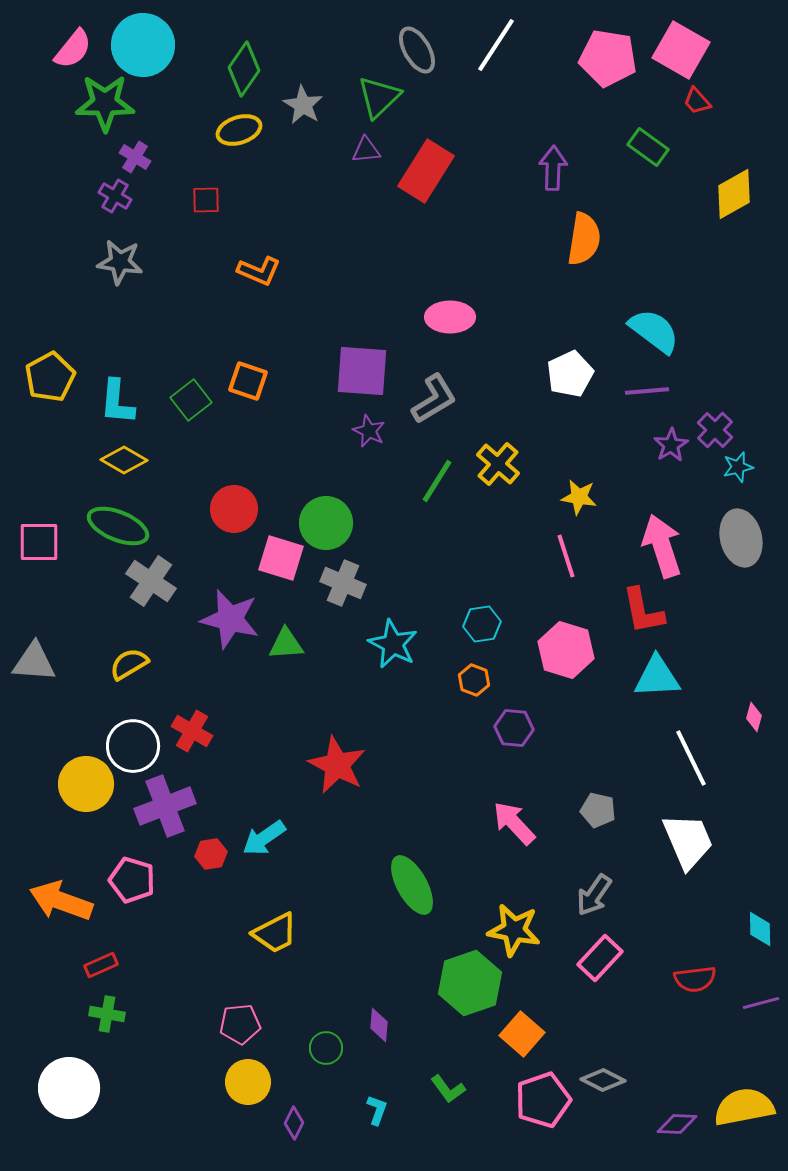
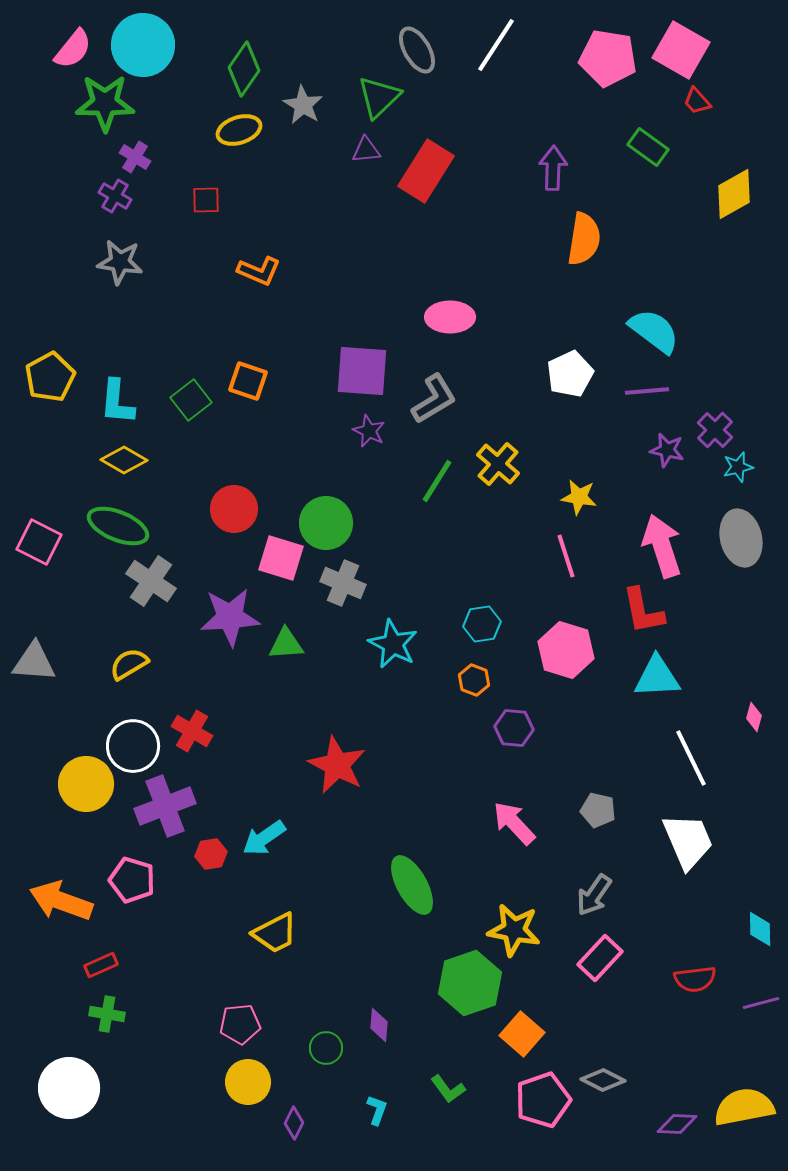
purple star at (671, 445): moved 4 px left, 5 px down; rotated 28 degrees counterclockwise
pink square at (39, 542): rotated 27 degrees clockwise
purple star at (230, 619): moved 2 px up; rotated 18 degrees counterclockwise
